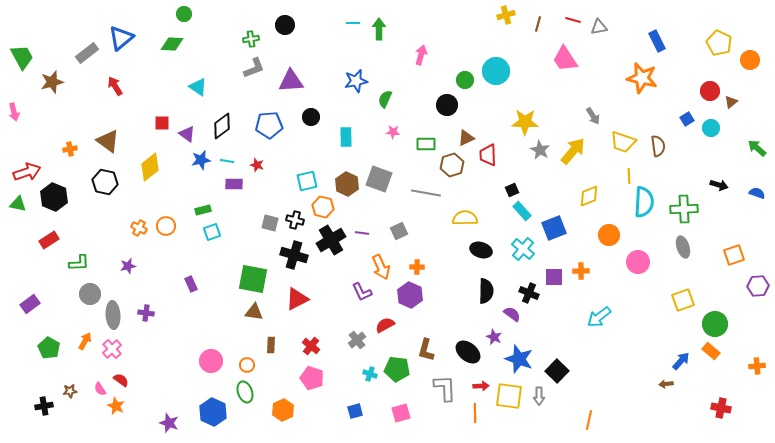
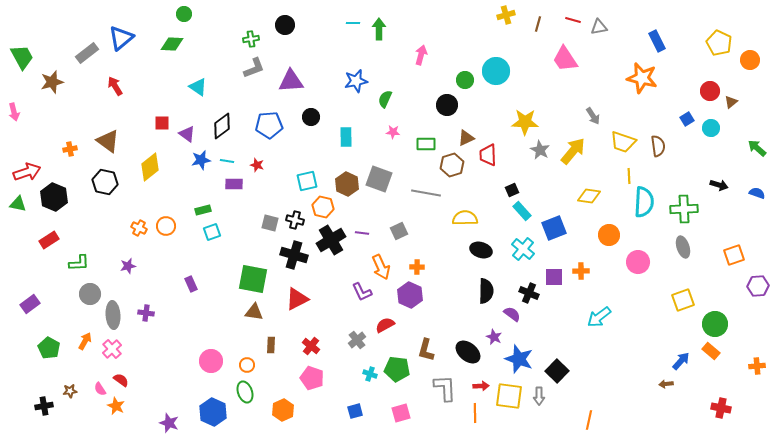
yellow diamond at (589, 196): rotated 30 degrees clockwise
